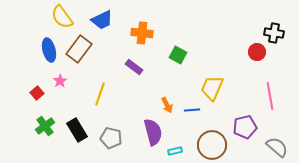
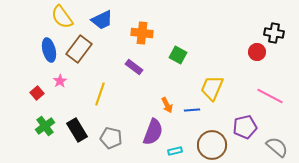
pink line: rotated 52 degrees counterclockwise
purple semicircle: rotated 36 degrees clockwise
